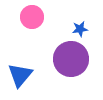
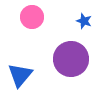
blue star: moved 4 px right, 8 px up; rotated 28 degrees clockwise
